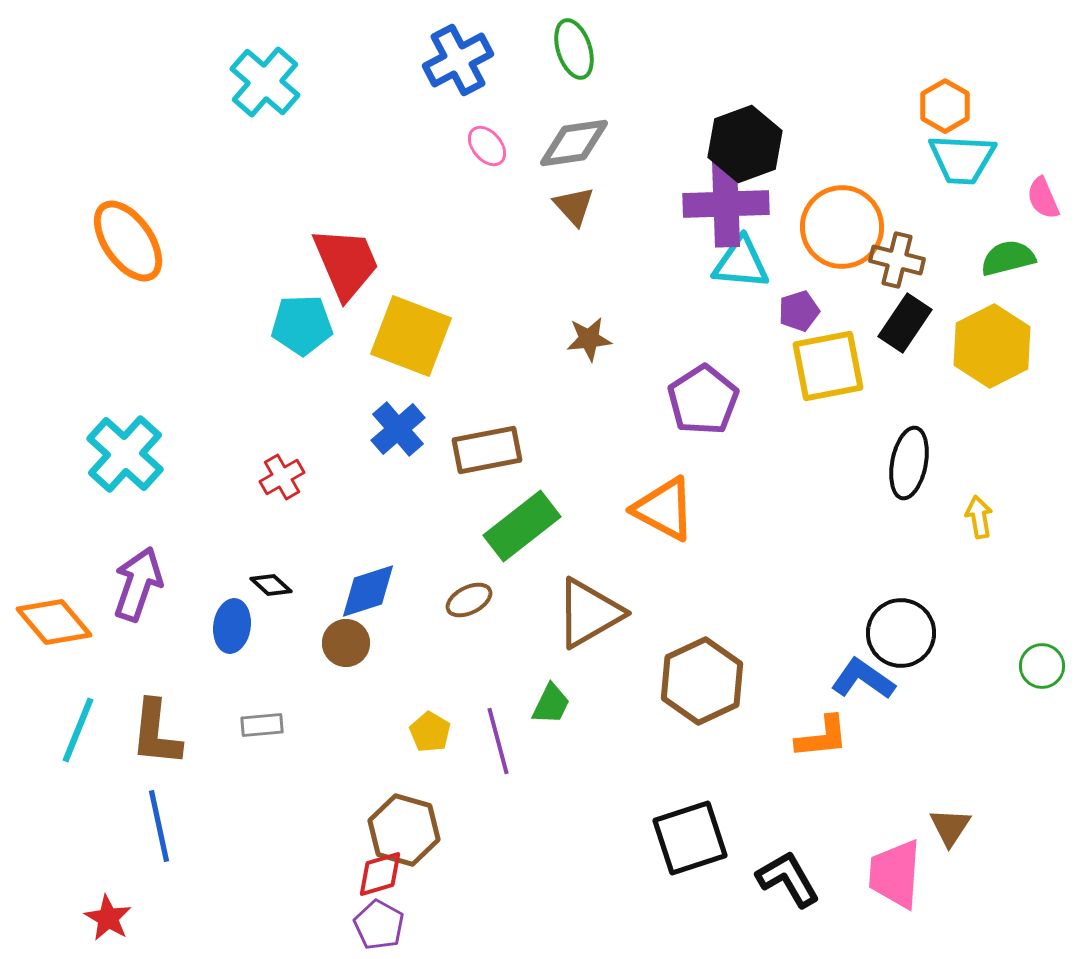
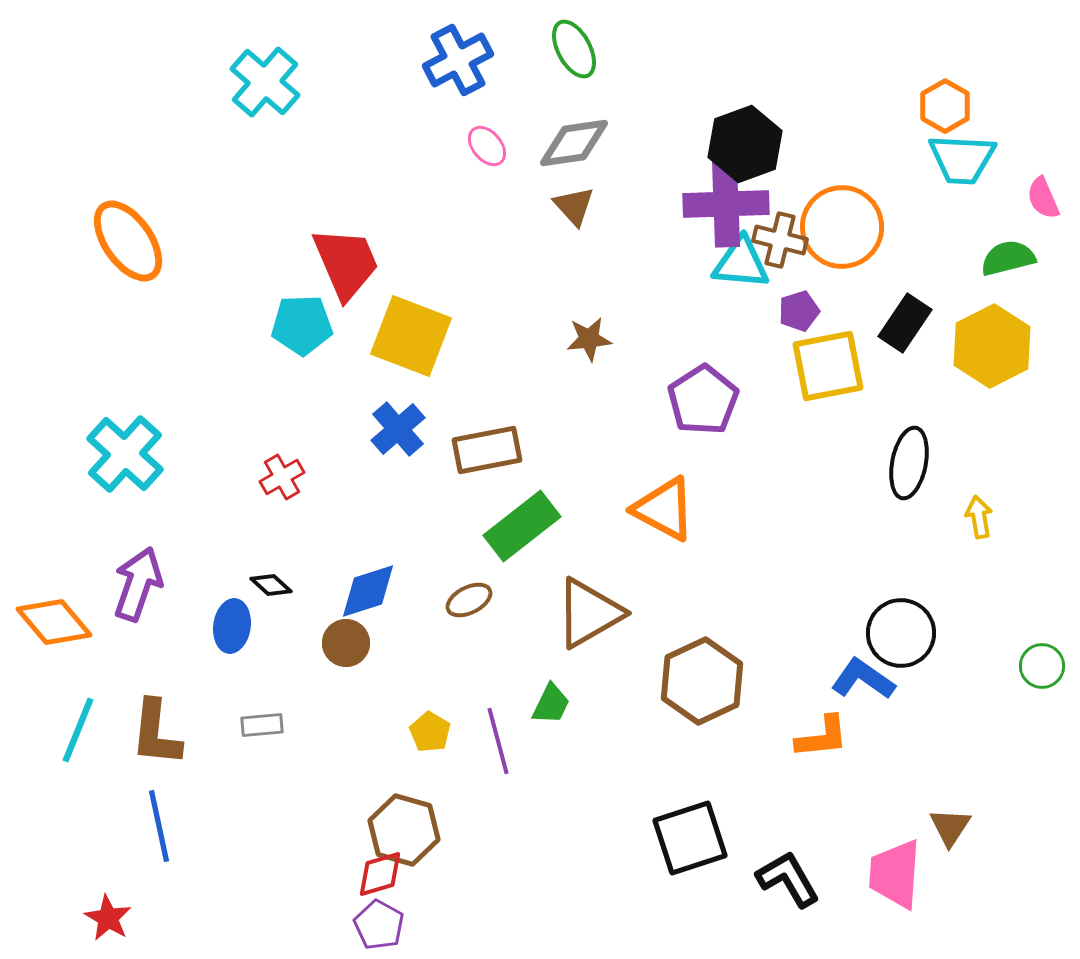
green ellipse at (574, 49): rotated 10 degrees counterclockwise
brown cross at (897, 260): moved 117 px left, 20 px up
